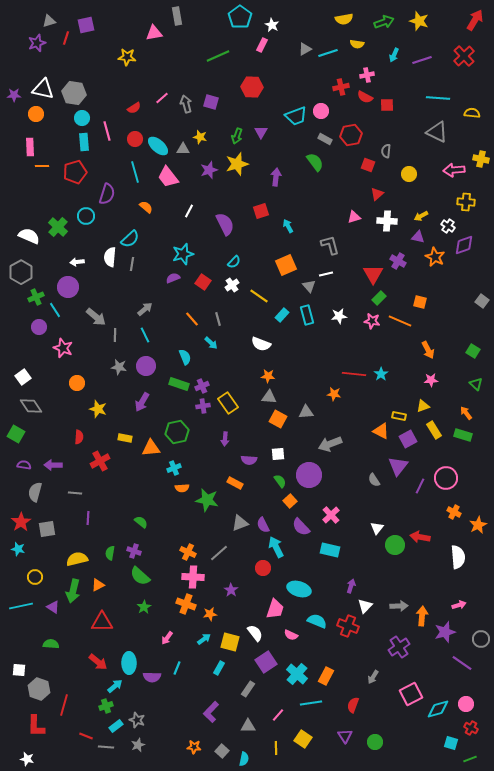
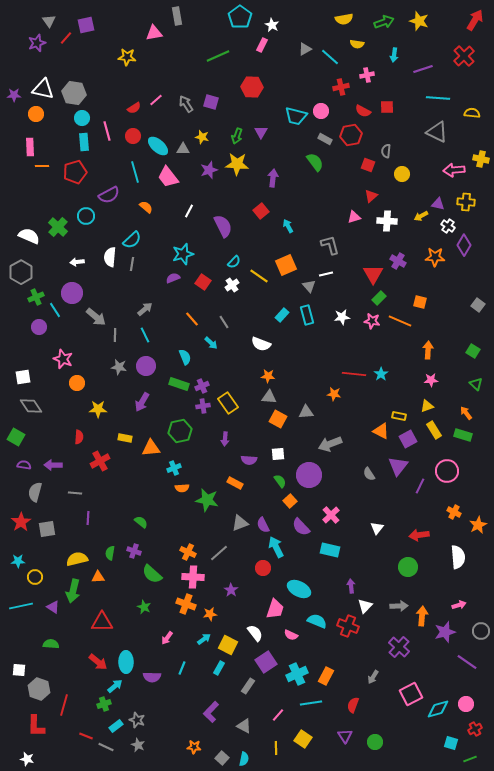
gray triangle at (49, 21): rotated 48 degrees counterclockwise
red line at (66, 38): rotated 24 degrees clockwise
cyan line at (328, 53): moved 2 px right, 4 px down; rotated 60 degrees clockwise
cyan arrow at (394, 55): rotated 16 degrees counterclockwise
purple line at (422, 60): moved 1 px right, 9 px down
red semicircle at (365, 97): moved 2 px left, 14 px down
pink line at (162, 98): moved 6 px left, 2 px down
gray arrow at (186, 104): rotated 18 degrees counterclockwise
red square at (387, 105): moved 2 px down
cyan trapezoid at (296, 116): rotated 35 degrees clockwise
yellow star at (200, 137): moved 2 px right
red circle at (135, 139): moved 2 px left, 3 px up
yellow star at (237, 164): rotated 20 degrees clockwise
yellow circle at (409, 174): moved 7 px left
purple arrow at (276, 177): moved 3 px left, 1 px down
purple semicircle at (107, 194): moved 2 px right, 1 px down; rotated 45 degrees clockwise
red triangle at (377, 194): moved 6 px left, 2 px down
red square at (261, 211): rotated 21 degrees counterclockwise
purple semicircle at (225, 224): moved 2 px left, 2 px down
purple triangle at (418, 237): moved 20 px right, 33 px up
cyan semicircle at (130, 239): moved 2 px right, 1 px down
purple diamond at (464, 245): rotated 40 degrees counterclockwise
orange star at (435, 257): rotated 24 degrees counterclockwise
purple circle at (68, 287): moved 4 px right, 6 px down
yellow line at (259, 296): moved 20 px up
gray square at (482, 301): moved 4 px left, 4 px down
white star at (339, 316): moved 3 px right, 1 px down
gray line at (218, 319): moved 6 px right, 3 px down; rotated 16 degrees counterclockwise
pink star at (63, 348): moved 11 px down
orange arrow at (428, 350): rotated 150 degrees counterclockwise
white square at (23, 377): rotated 28 degrees clockwise
yellow triangle at (423, 406): moved 4 px right
yellow star at (98, 409): rotated 18 degrees counterclockwise
green hexagon at (177, 432): moved 3 px right, 1 px up
green square at (16, 434): moved 3 px down
pink circle at (446, 478): moved 1 px right, 7 px up
gray semicircle at (374, 480): moved 5 px left, 6 px up
red arrow at (420, 537): moved 1 px left, 2 px up; rotated 18 degrees counterclockwise
green circle at (395, 545): moved 13 px right, 22 px down
cyan star at (18, 549): moved 12 px down; rotated 16 degrees counterclockwise
green semicircle at (140, 576): moved 12 px right, 2 px up
orange triangle at (98, 585): moved 8 px up; rotated 24 degrees clockwise
purple arrow at (351, 586): rotated 24 degrees counterclockwise
cyan ellipse at (299, 589): rotated 10 degrees clockwise
green star at (144, 607): rotated 16 degrees counterclockwise
gray circle at (481, 639): moved 8 px up
yellow square at (230, 642): moved 2 px left, 3 px down; rotated 12 degrees clockwise
purple cross at (399, 647): rotated 15 degrees counterclockwise
cyan ellipse at (129, 663): moved 3 px left, 1 px up
purple line at (462, 663): moved 5 px right, 1 px up
cyan line at (177, 668): moved 5 px right
cyan cross at (297, 674): rotated 25 degrees clockwise
gray rectangle at (248, 689): moved 3 px up
green cross at (106, 706): moved 2 px left, 2 px up
gray triangle at (248, 726): moved 4 px left; rotated 28 degrees clockwise
red cross at (471, 728): moved 4 px right, 1 px down; rotated 32 degrees clockwise
gray star at (138, 745): rotated 24 degrees counterclockwise
gray line at (106, 747): rotated 21 degrees clockwise
gray square at (222, 751): moved 7 px down
